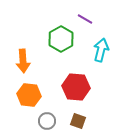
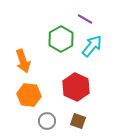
cyan arrow: moved 9 px left, 4 px up; rotated 25 degrees clockwise
orange arrow: rotated 15 degrees counterclockwise
red hexagon: rotated 20 degrees clockwise
